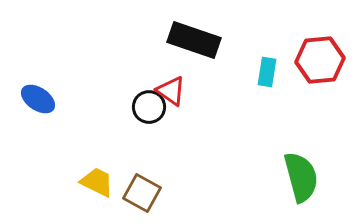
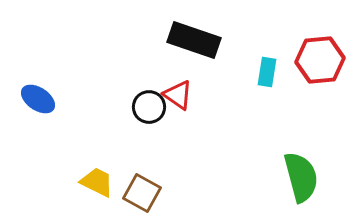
red triangle: moved 7 px right, 4 px down
